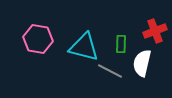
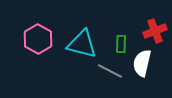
pink hexagon: rotated 20 degrees clockwise
cyan triangle: moved 2 px left, 3 px up
